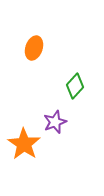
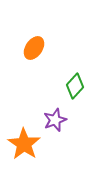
orange ellipse: rotated 15 degrees clockwise
purple star: moved 2 px up
